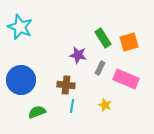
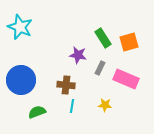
yellow star: rotated 16 degrees counterclockwise
